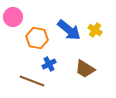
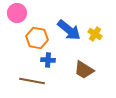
pink circle: moved 4 px right, 4 px up
yellow cross: moved 4 px down
blue cross: moved 1 px left, 4 px up; rotated 32 degrees clockwise
brown trapezoid: moved 1 px left, 1 px down
brown line: rotated 10 degrees counterclockwise
